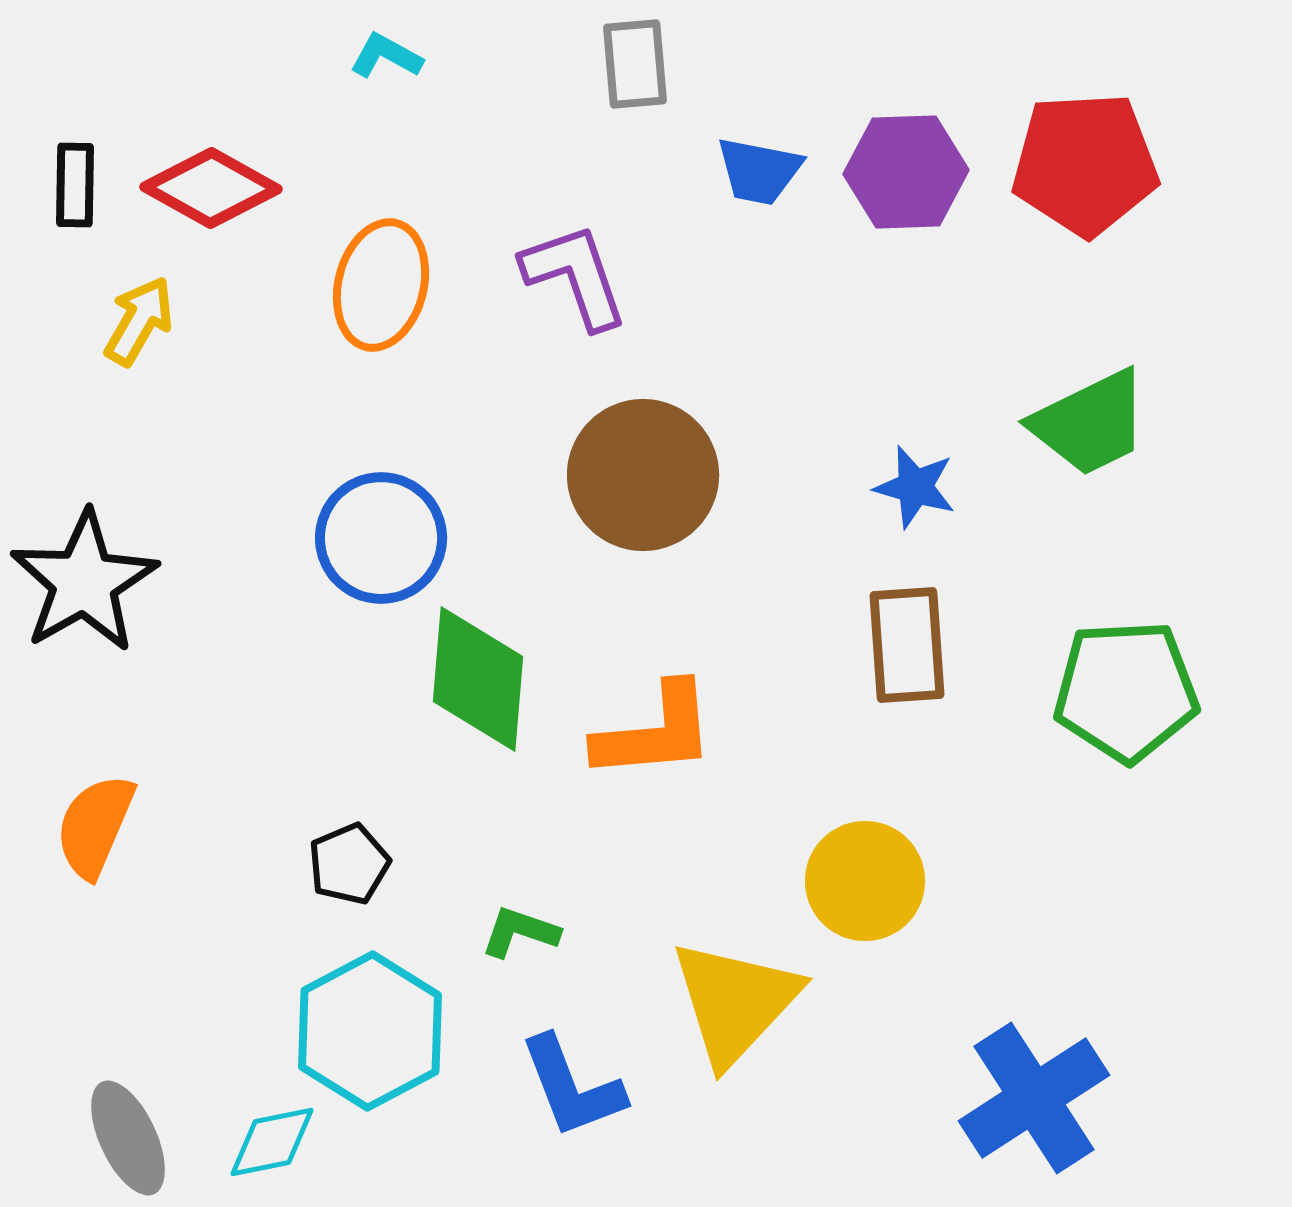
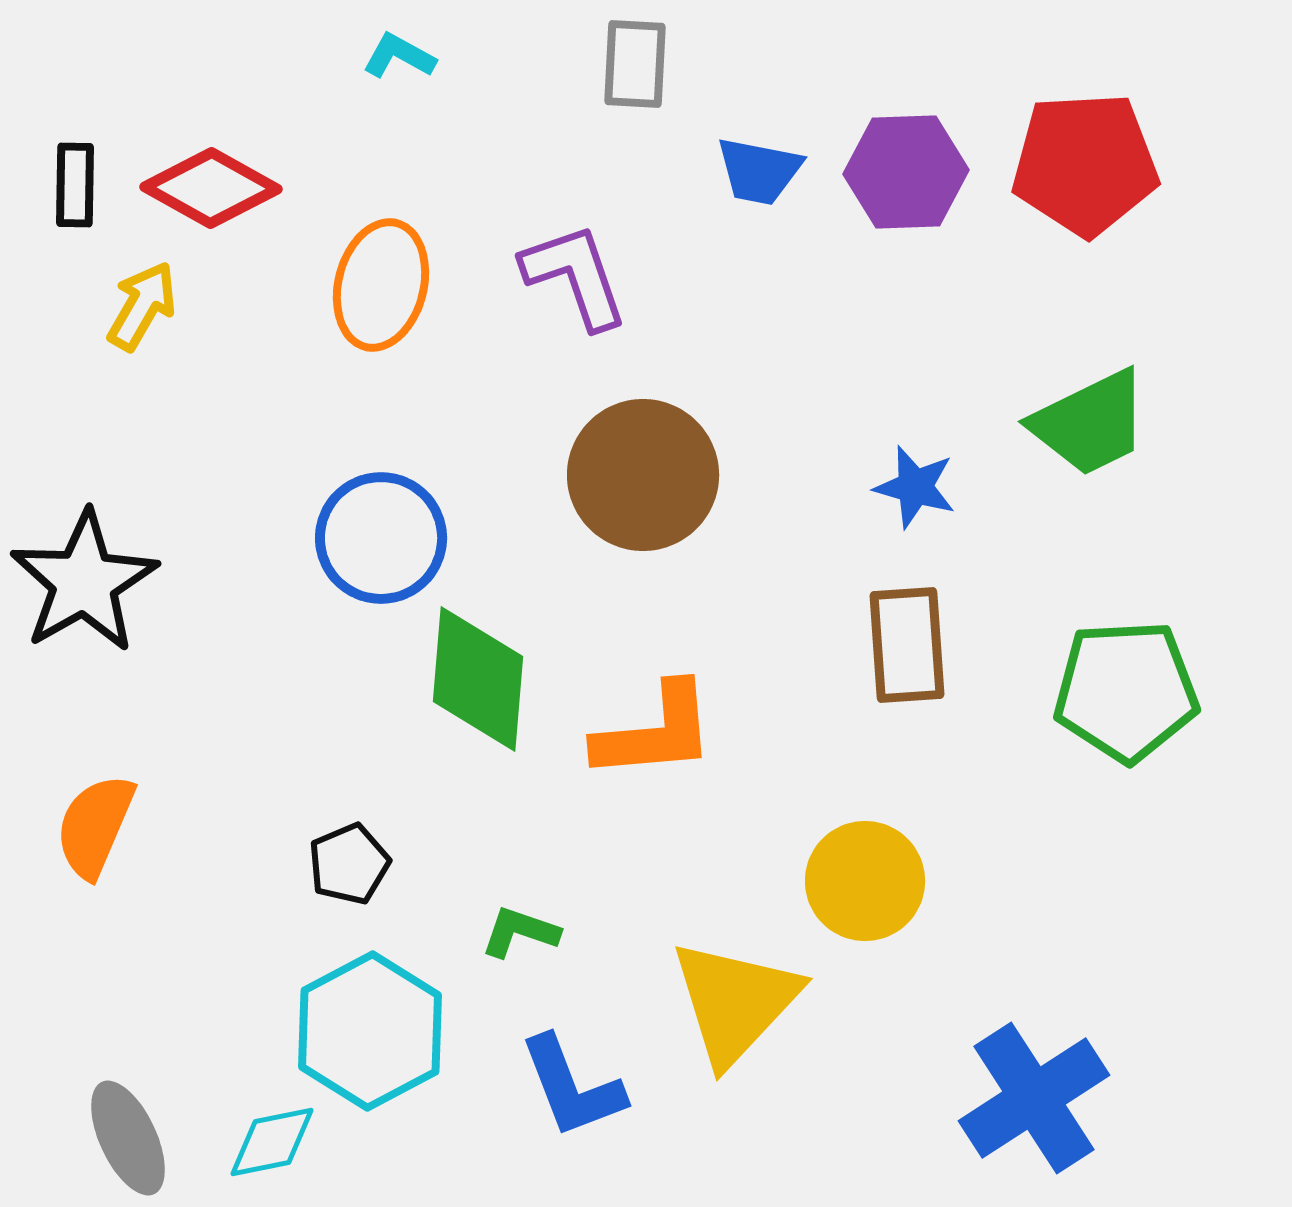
cyan L-shape: moved 13 px right
gray rectangle: rotated 8 degrees clockwise
yellow arrow: moved 3 px right, 15 px up
